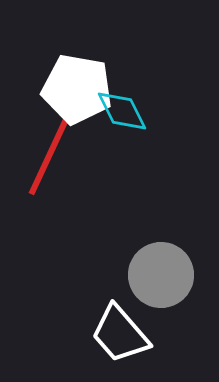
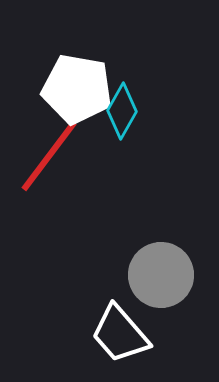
cyan diamond: rotated 56 degrees clockwise
red line: rotated 12 degrees clockwise
